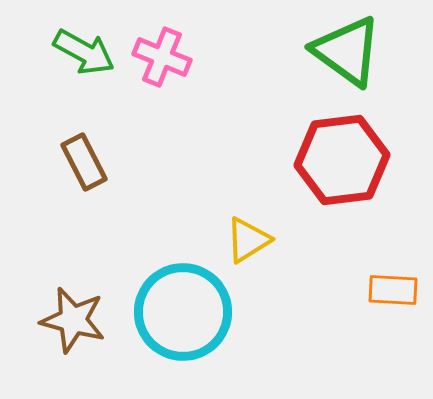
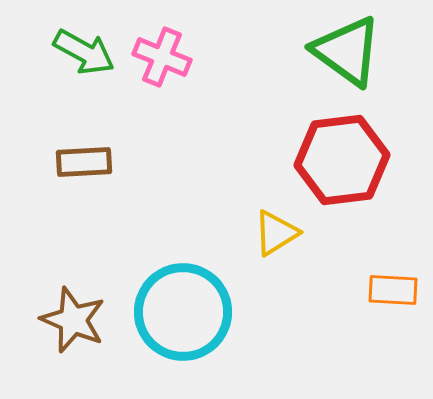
brown rectangle: rotated 66 degrees counterclockwise
yellow triangle: moved 28 px right, 7 px up
brown star: rotated 8 degrees clockwise
